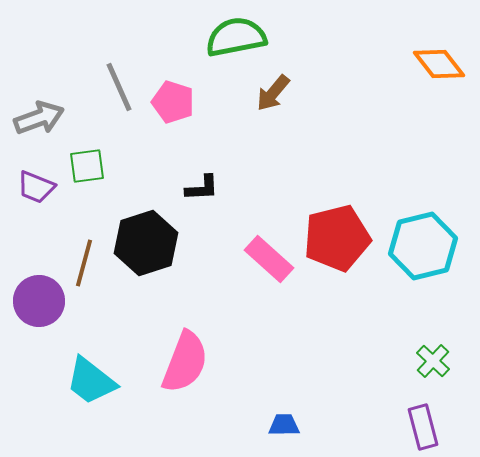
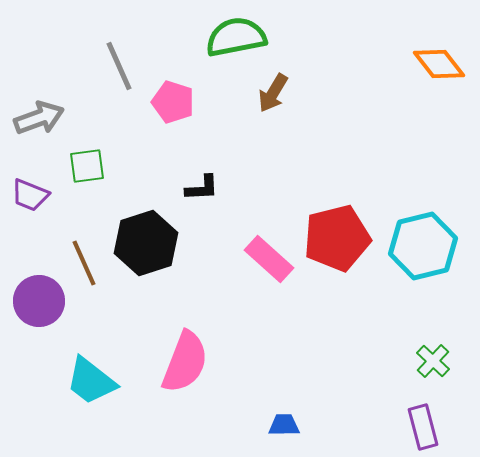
gray line: moved 21 px up
brown arrow: rotated 9 degrees counterclockwise
purple trapezoid: moved 6 px left, 8 px down
brown line: rotated 39 degrees counterclockwise
